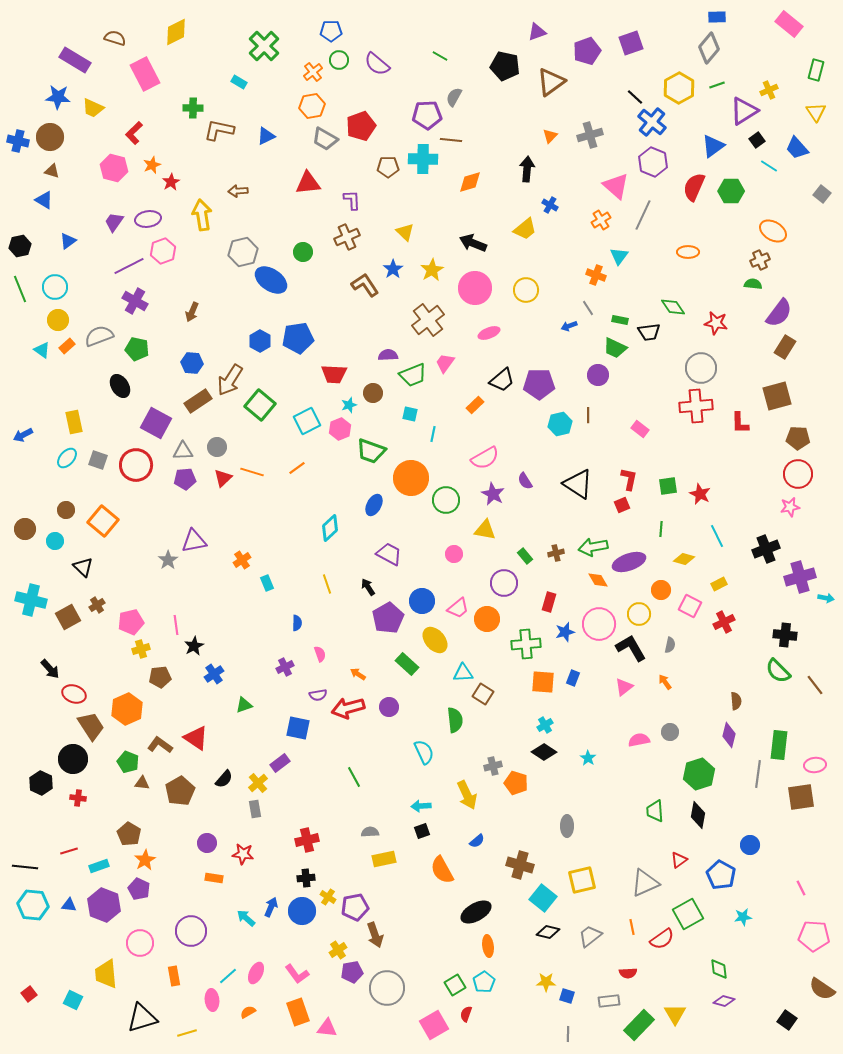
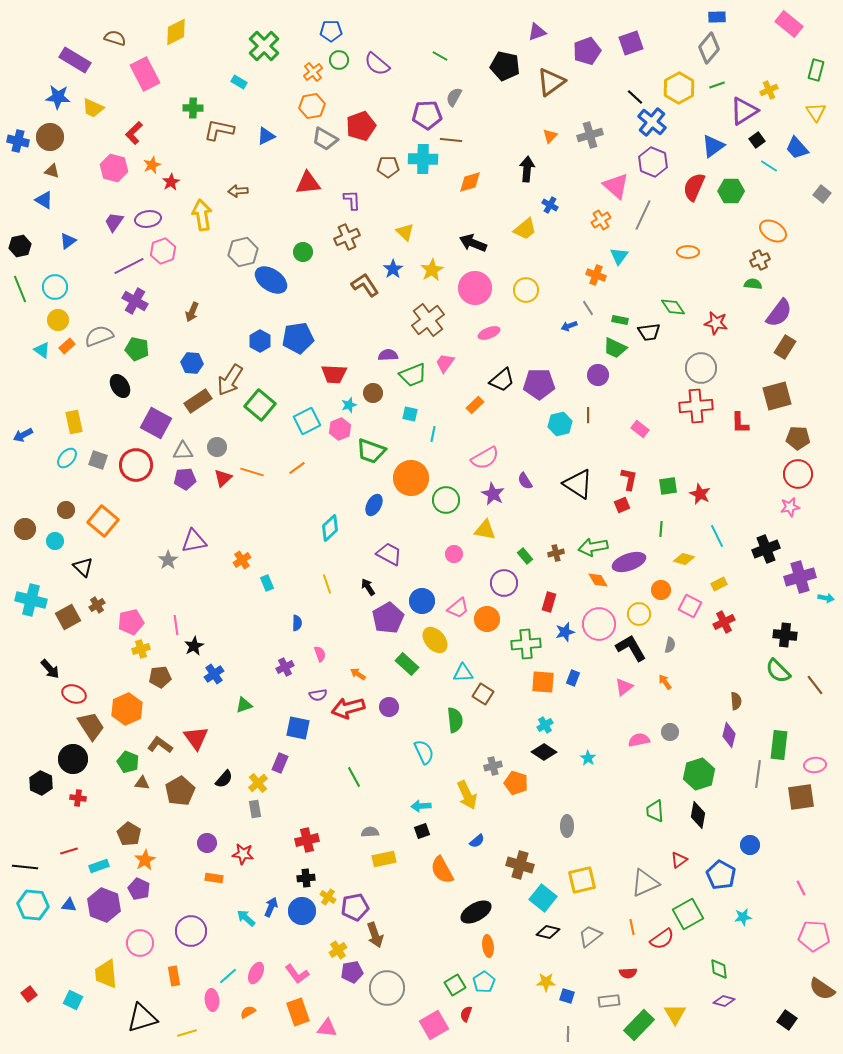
red triangle at (196, 738): rotated 20 degrees clockwise
purple rectangle at (280, 763): rotated 30 degrees counterclockwise
